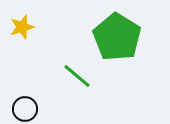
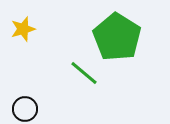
yellow star: moved 1 px right, 2 px down
green line: moved 7 px right, 3 px up
